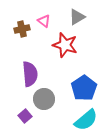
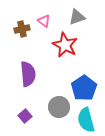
gray triangle: rotated 12 degrees clockwise
red star: rotated 10 degrees clockwise
purple semicircle: moved 2 px left
gray circle: moved 15 px right, 8 px down
cyan semicircle: rotated 115 degrees clockwise
